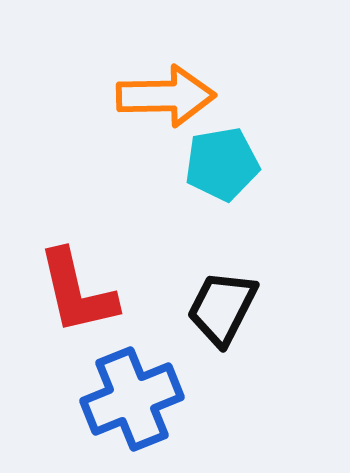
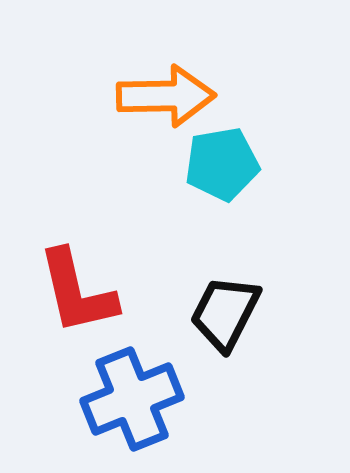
black trapezoid: moved 3 px right, 5 px down
